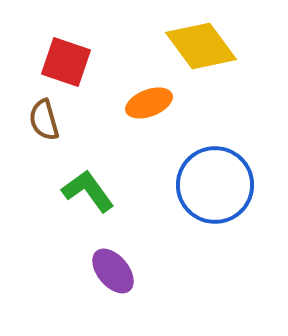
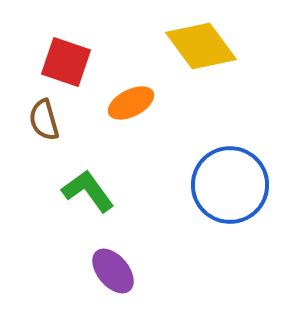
orange ellipse: moved 18 px left; rotated 6 degrees counterclockwise
blue circle: moved 15 px right
